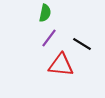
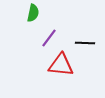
green semicircle: moved 12 px left
black line: moved 3 px right, 1 px up; rotated 30 degrees counterclockwise
